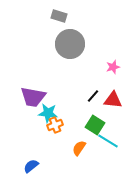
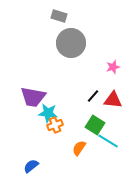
gray circle: moved 1 px right, 1 px up
